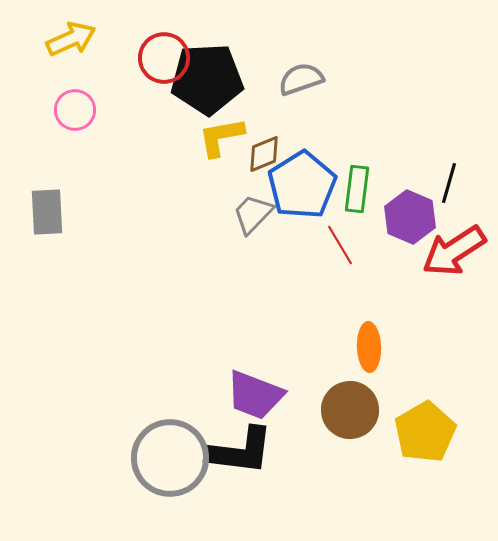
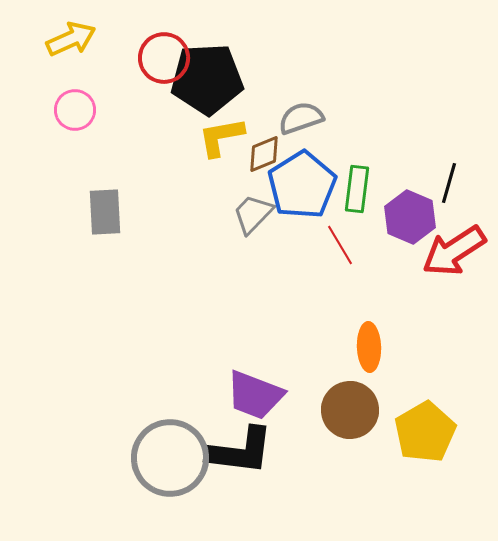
gray semicircle: moved 39 px down
gray rectangle: moved 58 px right
